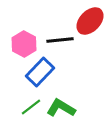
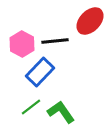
black line: moved 5 px left, 1 px down
pink hexagon: moved 2 px left
green L-shape: moved 4 px down; rotated 24 degrees clockwise
